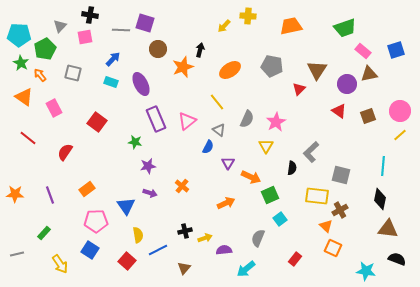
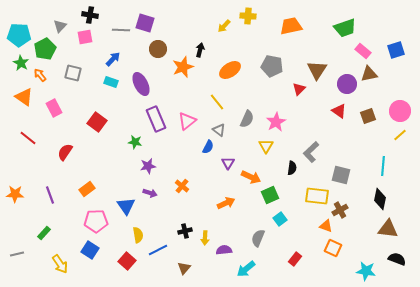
orange triangle at (326, 226): rotated 24 degrees counterclockwise
yellow arrow at (205, 238): rotated 112 degrees clockwise
